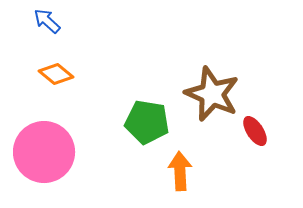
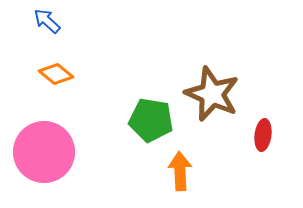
green pentagon: moved 4 px right, 2 px up
red ellipse: moved 8 px right, 4 px down; rotated 40 degrees clockwise
